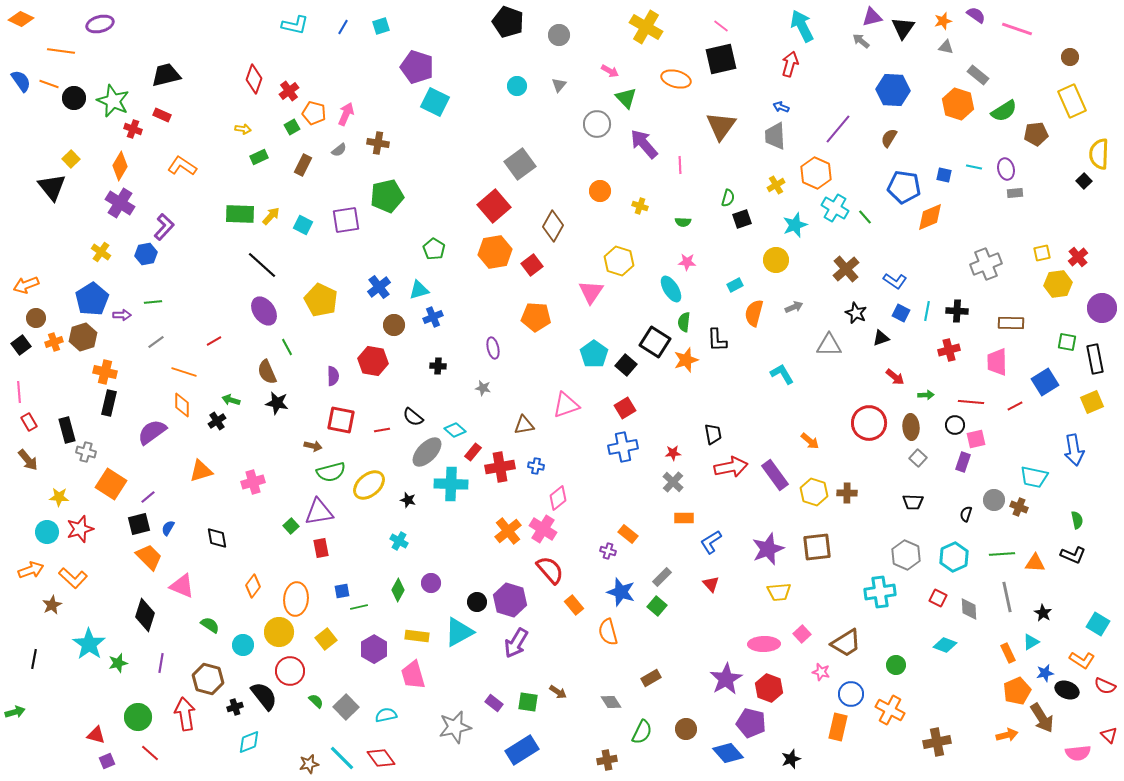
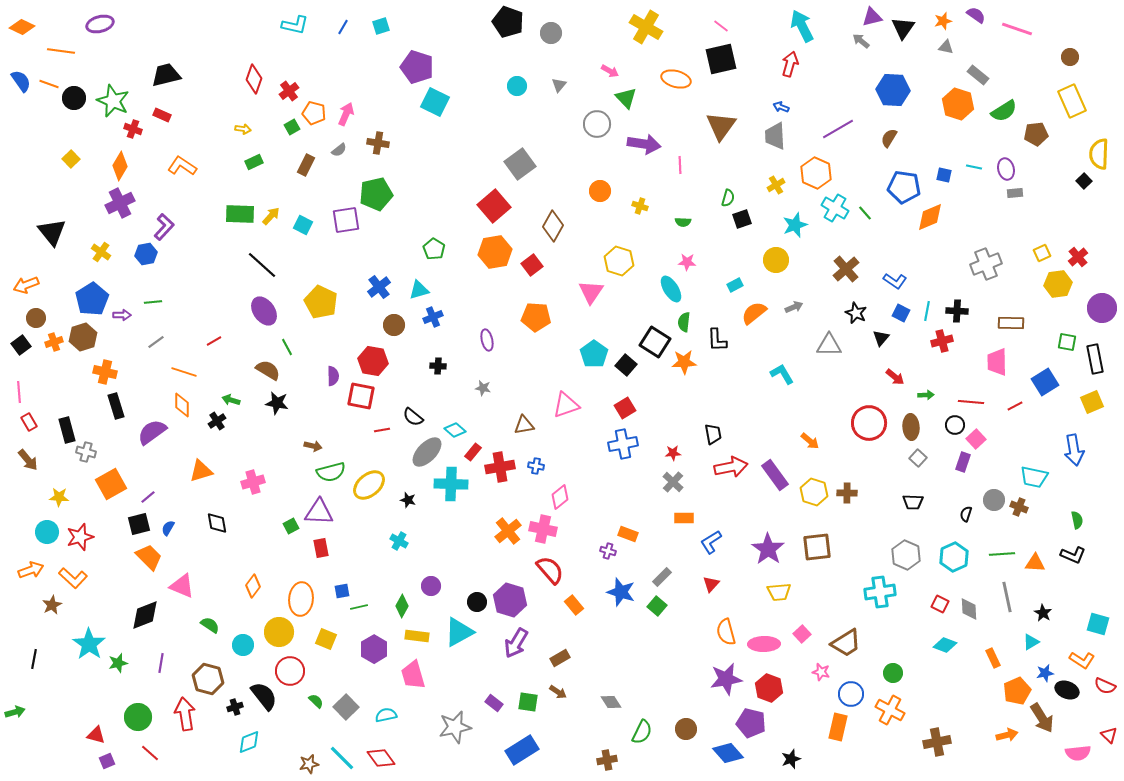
orange diamond at (21, 19): moved 1 px right, 8 px down
gray circle at (559, 35): moved 8 px left, 2 px up
purple line at (838, 129): rotated 20 degrees clockwise
purple arrow at (644, 144): rotated 140 degrees clockwise
green rectangle at (259, 157): moved 5 px left, 5 px down
brown rectangle at (303, 165): moved 3 px right
black triangle at (52, 187): moved 45 px down
green pentagon at (387, 196): moved 11 px left, 2 px up
purple cross at (120, 203): rotated 32 degrees clockwise
green line at (865, 217): moved 4 px up
yellow square at (1042, 253): rotated 12 degrees counterclockwise
yellow pentagon at (321, 300): moved 2 px down
orange semicircle at (754, 313): rotated 36 degrees clockwise
black triangle at (881, 338): rotated 30 degrees counterclockwise
purple ellipse at (493, 348): moved 6 px left, 8 px up
red cross at (949, 350): moved 7 px left, 9 px up
orange star at (686, 360): moved 2 px left, 2 px down; rotated 15 degrees clockwise
brown semicircle at (267, 372): moved 1 px right, 2 px up; rotated 145 degrees clockwise
black rectangle at (109, 403): moved 7 px right, 3 px down; rotated 30 degrees counterclockwise
red square at (341, 420): moved 20 px right, 24 px up
pink square at (976, 439): rotated 30 degrees counterclockwise
blue cross at (623, 447): moved 3 px up
orange square at (111, 484): rotated 28 degrees clockwise
pink diamond at (558, 498): moved 2 px right, 1 px up
purple triangle at (319, 512): rotated 12 degrees clockwise
green square at (291, 526): rotated 14 degrees clockwise
red star at (80, 529): moved 8 px down
pink cross at (543, 529): rotated 20 degrees counterclockwise
orange rectangle at (628, 534): rotated 18 degrees counterclockwise
black diamond at (217, 538): moved 15 px up
purple star at (768, 549): rotated 16 degrees counterclockwise
purple circle at (431, 583): moved 3 px down
red triangle at (711, 584): rotated 24 degrees clockwise
green diamond at (398, 590): moved 4 px right, 16 px down
red square at (938, 598): moved 2 px right, 6 px down
orange ellipse at (296, 599): moved 5 px right
black diamond at (145, 615): rotated 52 degrees clockwise
cyan square at (1098, 624): rotated 15 degrees counterclockwise
orange semicircle at (608, 632): moved 118 px right
yellow square at (326, 639): rotated 30 degrees counterclockwise
orange rectangle at (1008, 653): moved 15 px left, 5 px down
green circle at (896, 665): moved 3 px left, 8 px down
brown rectangle at (651, 678): moved 91 px left, 20 px up
purple star at (726, 679): rotated 20 degrees clockwise
